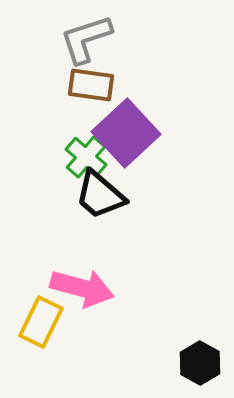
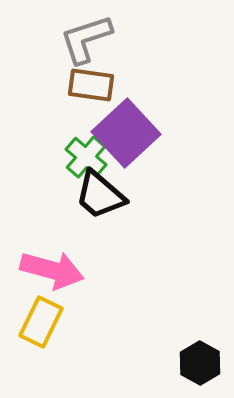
pink arrow: moved 30 px left, 18 px up
